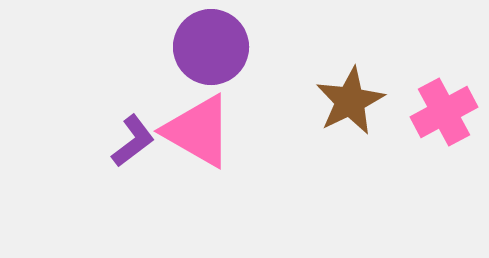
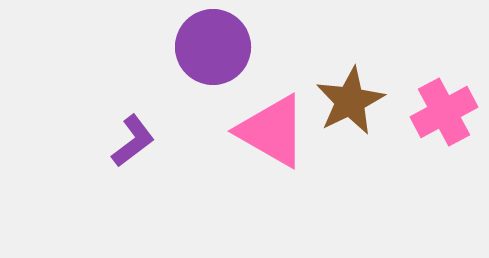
purple circle: moved 2 px right
pink triangle: moved 74 px right
